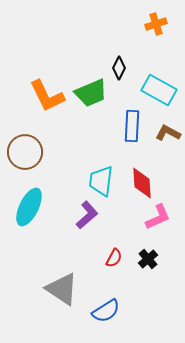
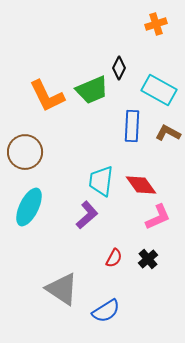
green trapezoid: moved 1 px right, 3 px up
red diamond: moved 1 px left, 2 px down; rotated 32 degrees counterclockwise
